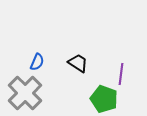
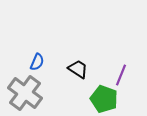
black trapezoid: moved 6 px down
purple line: moved 1 px down; rotated 15 degrees clockwise
gray cross: rotated 8 degrees counterclockwise
